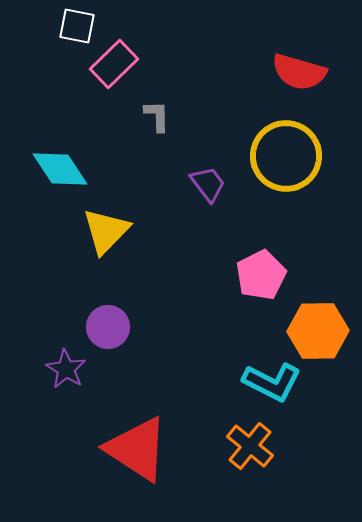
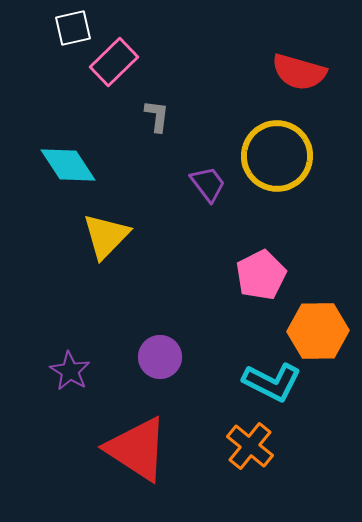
white square: moved 4 px left, 2 px down; rotated 24 degrees counterclockwise
pink rectangle: moved 2 px up
gray L-shape: rotated 8 degrees clockwise
yellow circle: moved 9 px left
cyan diamond: moved 8 px right, 4 px up
yellow triangle: moved 5 px down
purple circle: moved 52 px right, 30 px down
purple star: moved 4 px right, 2 px down
